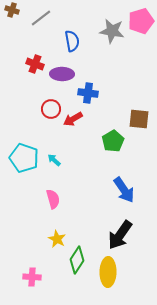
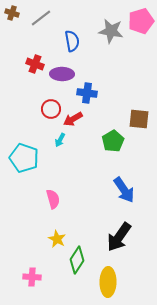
brown cross: moved 3 px down
gray star: moved 1 px left
blue cross: moved 1 px left
cyan arrow: moved 6 px right, 20 px up; rotated 104 degrees counterclockwise
black arrow: moved 1 px left, 2 px down
yellow ellipse: moved 10 px down
